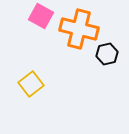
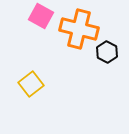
black hexagon: moved 2 px up; rotated 20 degrees counterclockwise
